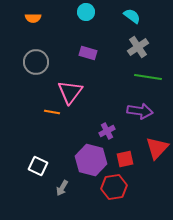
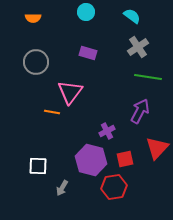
purple arrow: rotated 70 degrees counterclockwise
white square: rotated 24 degrees counterclockwise
